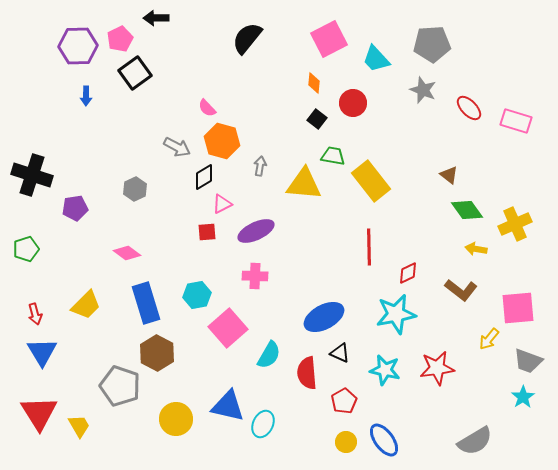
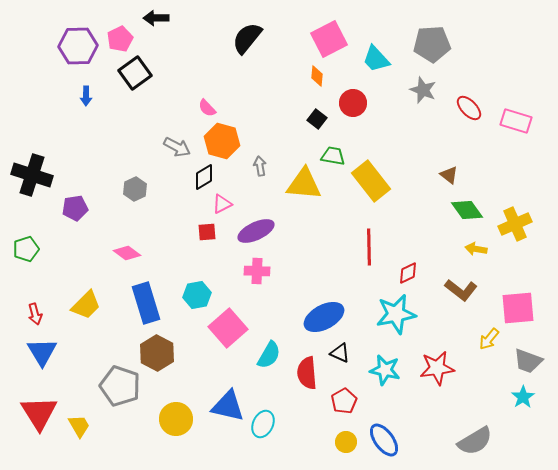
orange diamond at (314, 83): moved 3 px right, 7 px up
gray arrow at (260, 166): rotated 18 degrees counterclockwise
pink cross at (255, 276): moved 2 px right, 5 px up
